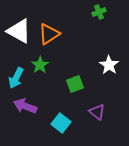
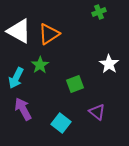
white star: moved 1 px up
purple arrow: moved 2 px left, 3 px down; rotated 40 degrees clockwise
